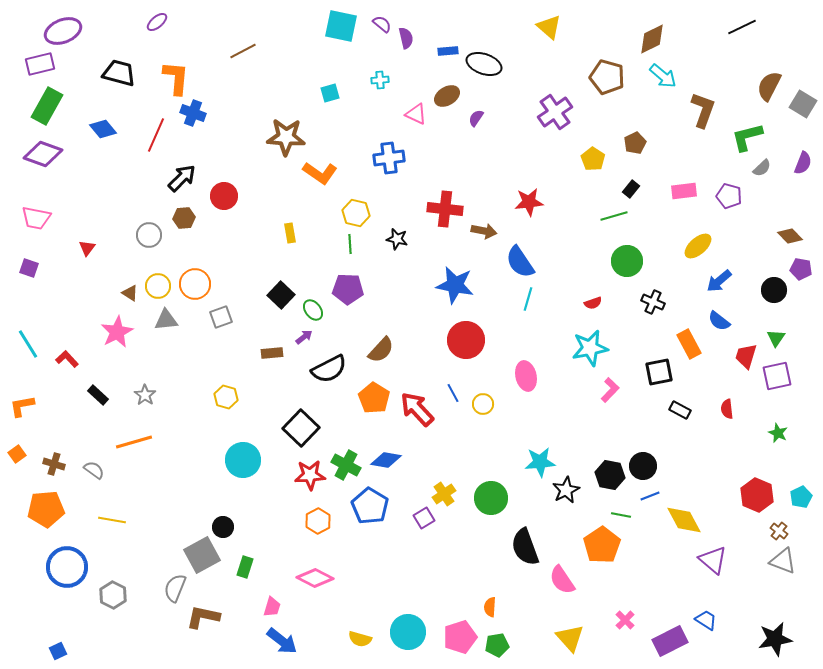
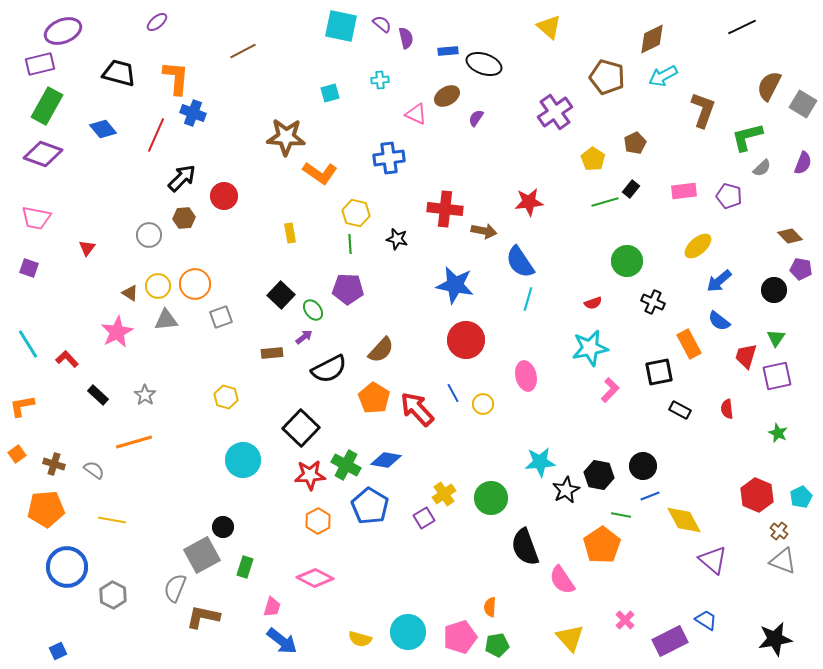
cyan arrow at (663, 76): rotated 112 degrees clockwise
green line at (614, 216): moved 9 px left, 14 px up
black hexagon at (610, 475): moved 11 px left
